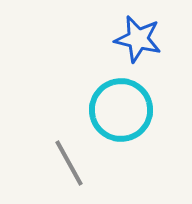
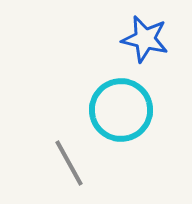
blue star: moved 7 px right
